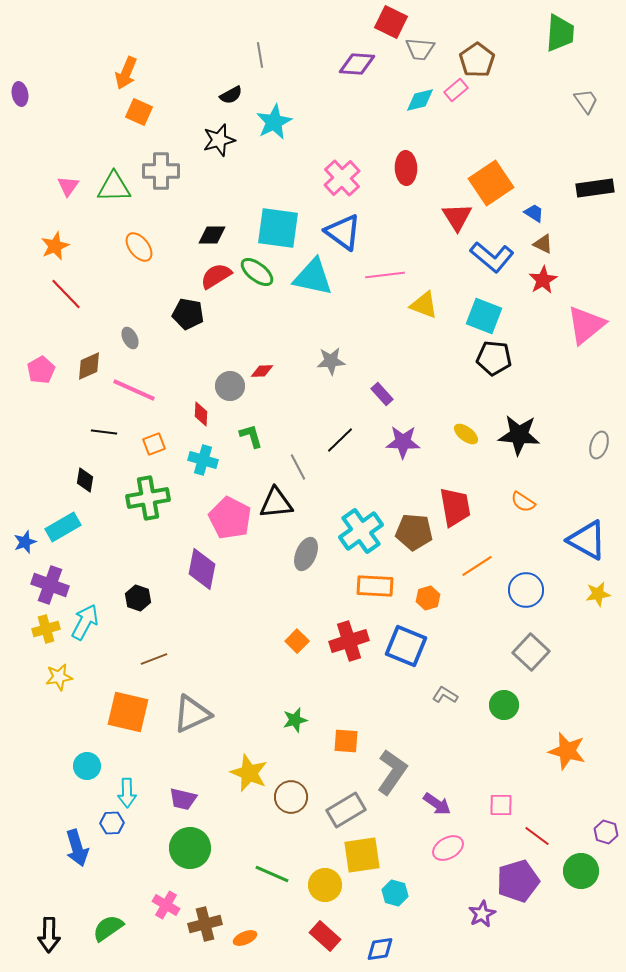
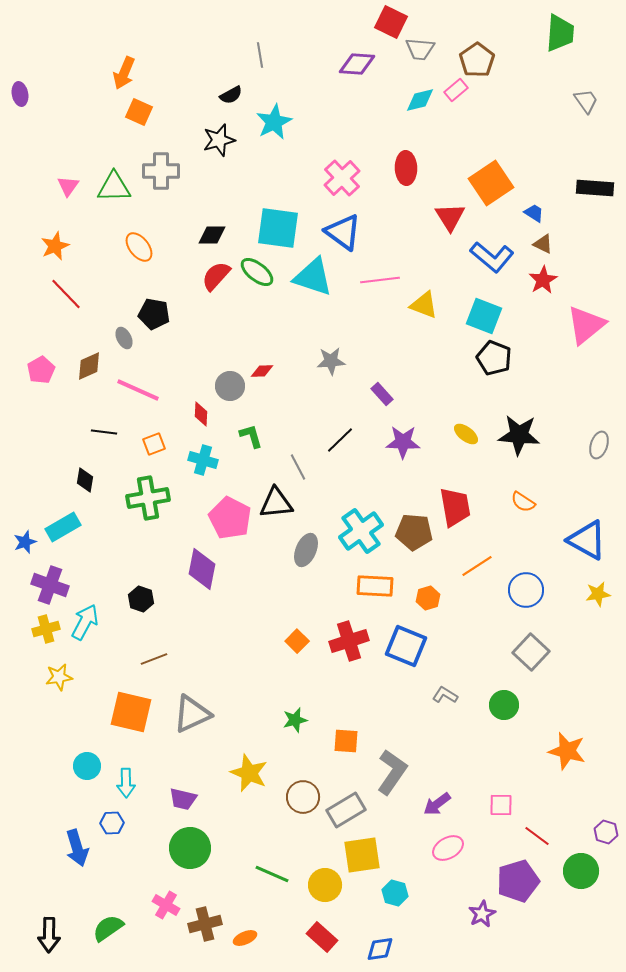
orange arrow at (126, 73): moved 2 px left
black rectangle at (595, 188): rotated 12 degrees clockwise
red triangle at (457, 217): moved 7 px left
pink line at (385, 275): moved 5 px left, 5 px down
red semicircle at (216, 276): rotated 16 degrees counterclockwise
cyan triangle at (313, 277): rotated 6 degrees clockwise
black pentagon at (188, 314): moved 34 px left
gray ellipse at (130, 338): moved 6 px left
black pentagon at (494, 358): rotated 16 degrees clockwise
pink line at (134, 390): moved 4 px right
gray ellipse at (306, 554): moved 4 px up
black hexagon at (138, 598): moved 3 px right, 1 px down
orange square at (128, 712): moved 3 px right
cyan arrow at (127, 793): moved 1 px left, 10 px up
brown circle at (291, 797): moved 12 px right
purple arrow at (437, 804): rotated 108 degrees clockwise
red rectangle at (325, 936): moved 3 px left, 1 px down
